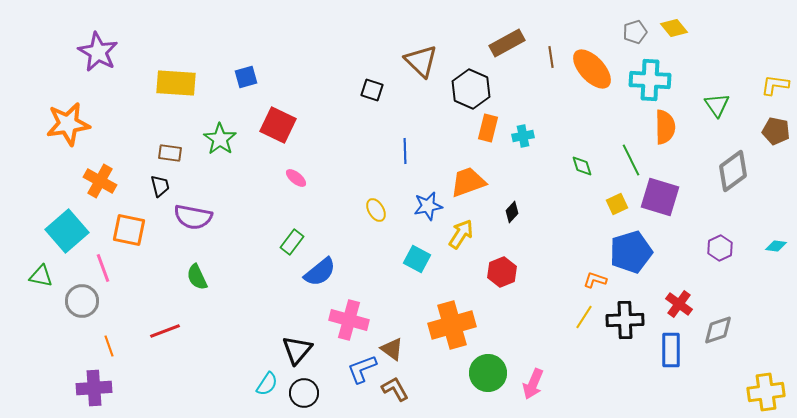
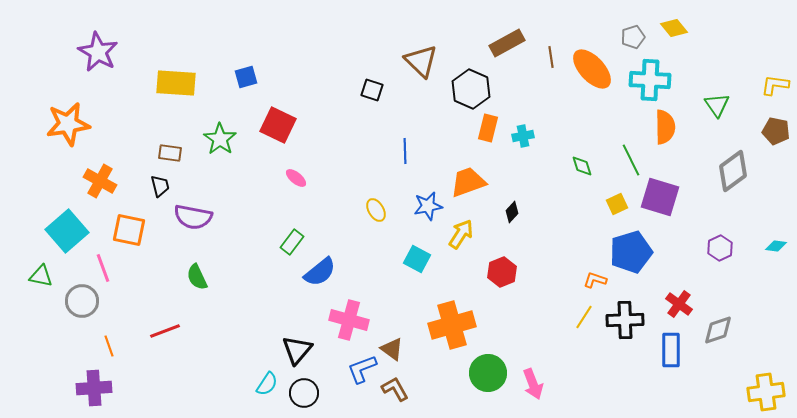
gray pentagon at (635, 32): moved 2 px left, 5 px down
pink arrow at (533, 384): rotated 44 degrees counterclockwise
